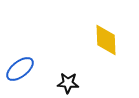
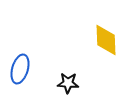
blue ellipse: rotated 36 degrees counterclockwise
